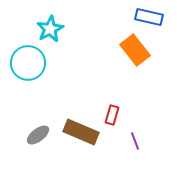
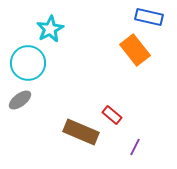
red rectangle: rotated 66 degrees counterclockwise
gray ellipse: moved 18 px left, 35 px up
purple line: moved 6 px down; rotated 48 degrees clockwise
